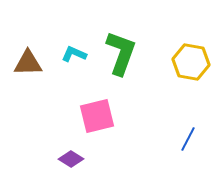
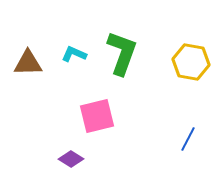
green L-shape: moved 1 px right
